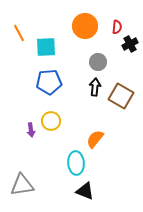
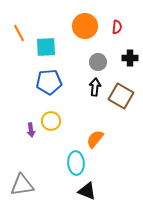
black cross: moved 14 px down; rotated 28 degrees clockwise
black triangle: moved 2 px right
